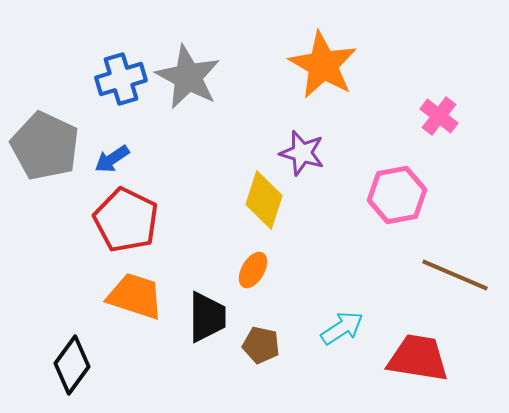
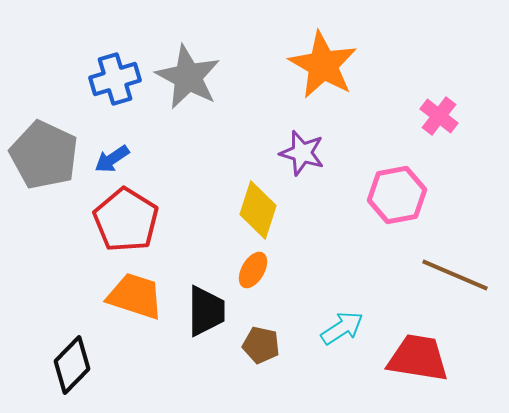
blue cross: moved 6 px left
gray pentagon: moved 1 px left, 9 px down
yellow diamond: moved 6 px left, 10 px down
red pentagon: rotated 6 degrees clockwise
black trapezoid: moved 1 px left, 6 px up
black diamond: rotated 8 degrees clockwise
